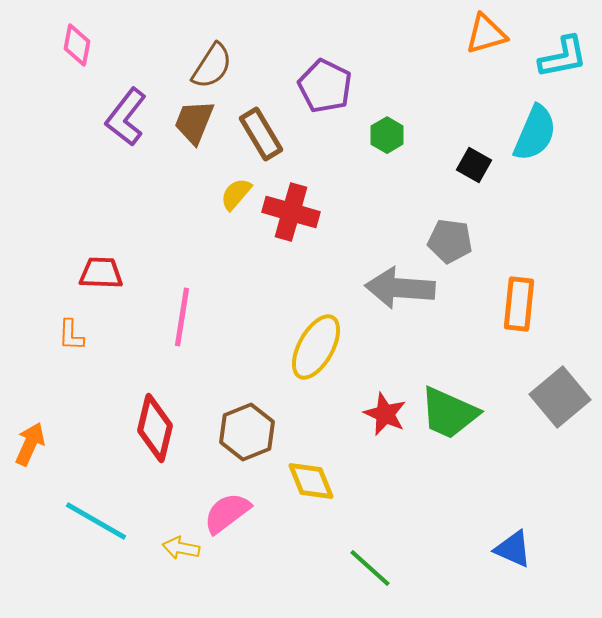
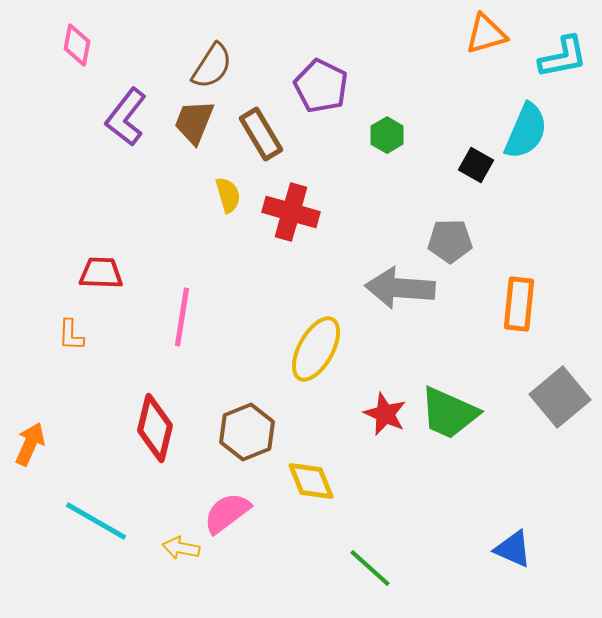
purple pentagon: moved 4 px left
cyan semicircle: moved 9 px left, 2 px up
black square: moved 2 px right
yellow semicircle: moved 8 px left, 1 px down; rotated 123 degrees clockwise
gray pentagon: rotated 9 degrees counterclockwise
yellow ellipse: moved 2 px down
